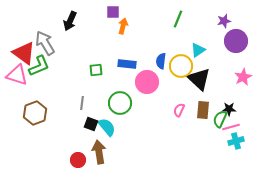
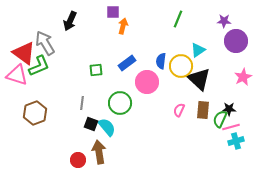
purple star: rotated 16 degrees clockwise
blue rectangle: moved 1 px up; rotated 42 degrees counterclockwise
